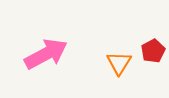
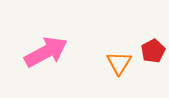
pink arrow: moved 2 px up
